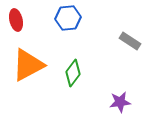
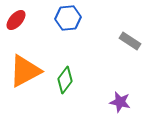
red ellipse: rotated 55 degrees clockwise
orange triangle: moved 3 px left, 6 px down
green diamond: moved 8 px left, 7 px down
purple star: rotated 20 degrees clockwise
